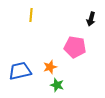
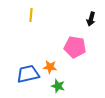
orange star: rotated 24 degrees clockwise
blue trapezoid: moved 8 px right, 3 px down
green star: moved 1 px right, 1 px down
